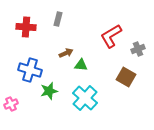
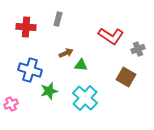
red L-shape: rotated 115 degrees counterclockwise
